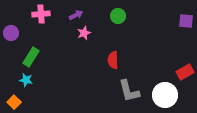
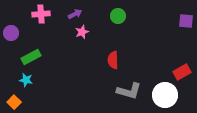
purple arrow: moved 1 px left, 1 px up
pink star: moved 2 px left, 1 px up
green rectangle: rotated 30 degrees clockwise
red rectangle: moved 3 px left
gray L-shape: rotated 60 degrees counterclockwise
